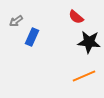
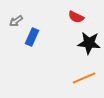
red semicircle: rotated 14 degrees counterclockwise
black star: moved 1 px down
orange line: moved 2 px down
